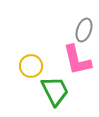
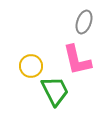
gray ellipse: moved 8 px up
